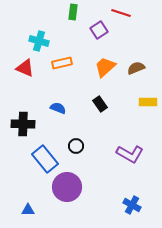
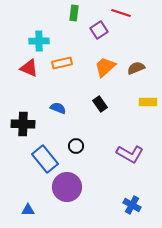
green rectangle: moved 1 px right, 1 px down
cyan cross: rotated 18 degrees counterclockwise
red triangle: moved 4 px right
